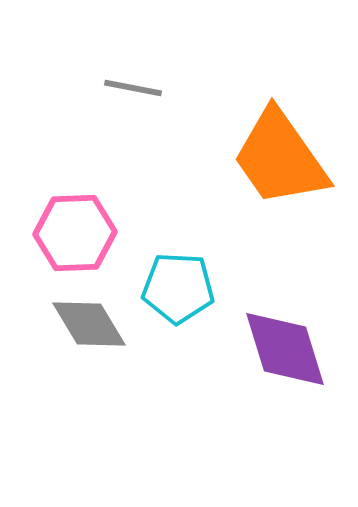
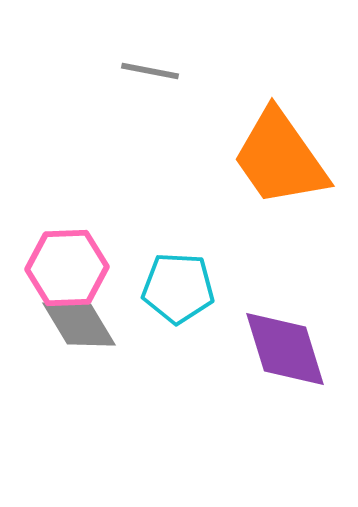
gray line: moved 17 px right, 17 px up
pink hexagon: moved 8 px left, 35 px down
gray diamond: moved 10 px left
